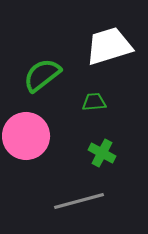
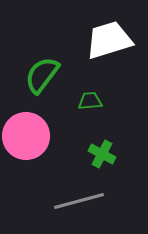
white trapezoid: moved 6 px up
green semicircle: rotated 15 degrees counterclockwise
green trapezoid: moved 4 px left, 1 px up
green cross: moved 1 px down
